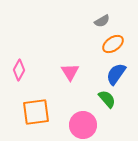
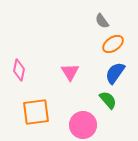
gray semicircle: rotated 84 degrees clockwise
pink diamond: rotated 15 degrees counterclockwise
blue semicircle: moved 1 px left, 1 px up
green semicircle: moved 1 px right, 1 px down
